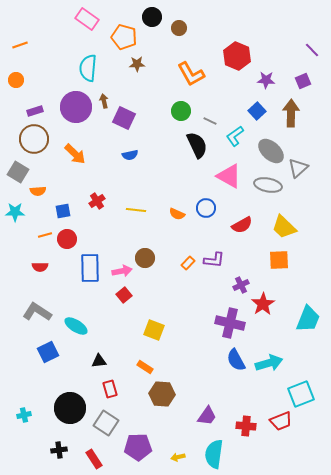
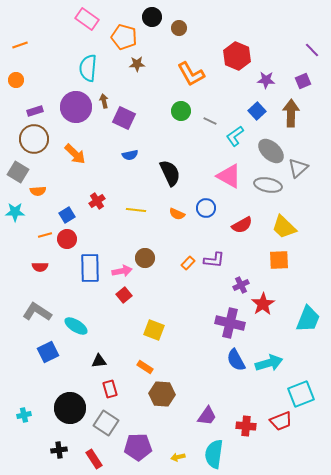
black semicircle at (197, 145): moved 27 px left, 28 px down
blue square at (63, 211): moved 4 px right, 4 px down; rotated 21 degrees counterclockwise
